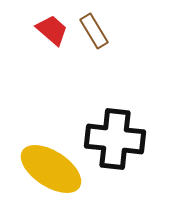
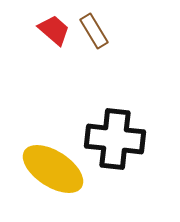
red trapezoid: moved 2 px right
yellow ellipse: moved 2 px right
